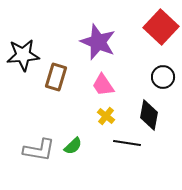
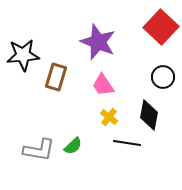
yellow cross: moved 3 px right, 1 px down
